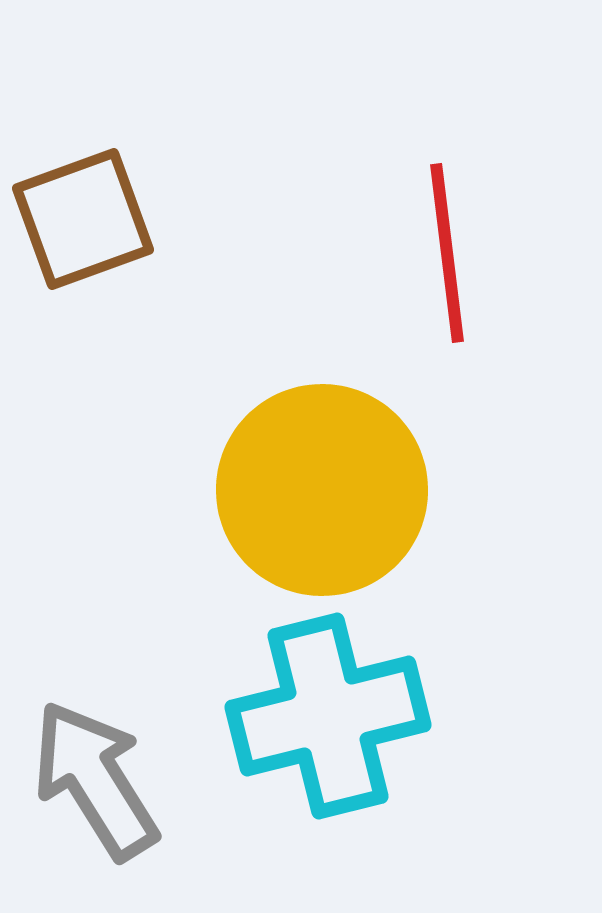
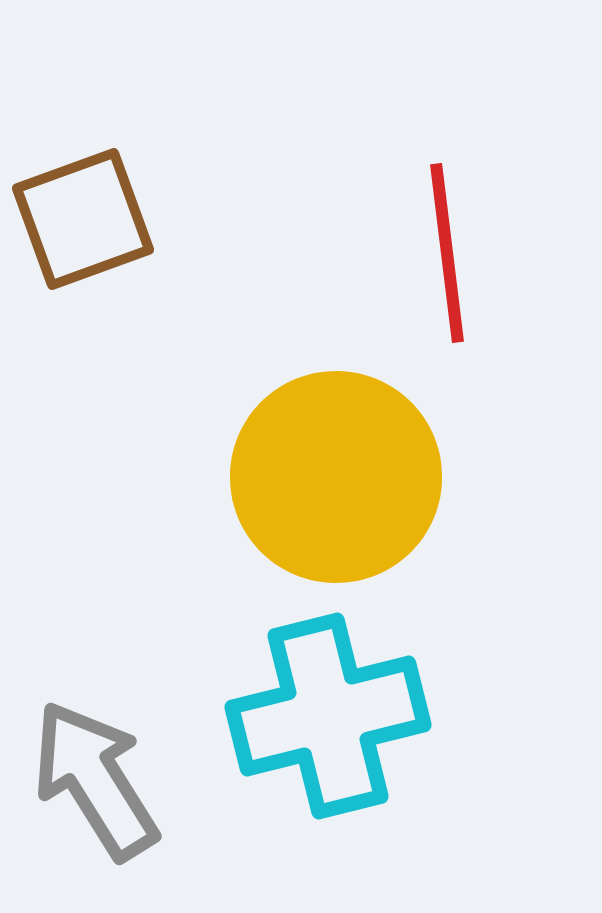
yellow circle: moved 14 px right, 13 px up
